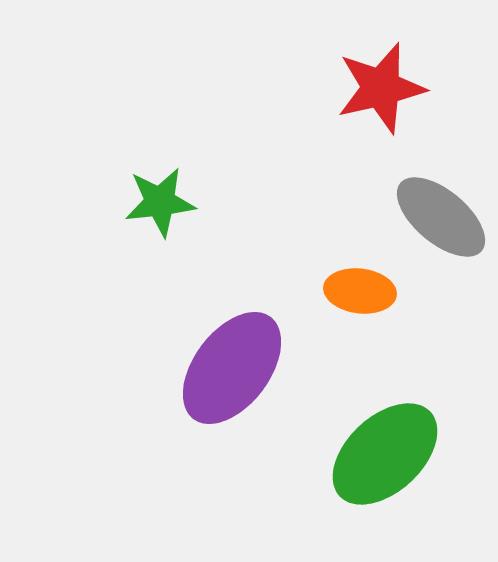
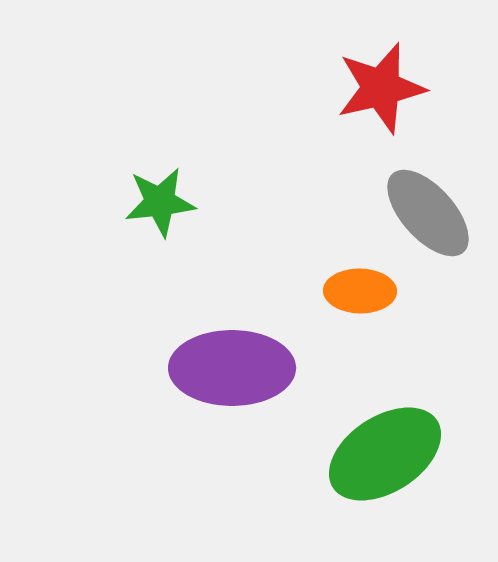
gray ellipse: moved 13 px left, 4 px up; rotated 8 degrees clockwise
orange ellipse: rotated 6 degrees counterclockwise
purple ellipse: rotated 53 degrees clockwise
green ellipse: rotated 10 degrees clockwise
